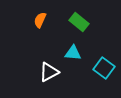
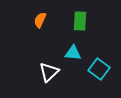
green rectangle: moved 1 px right, 1 px up; rotated 54 degrees clockwise
cyan square: moved 5 px left, 1 px down
white triangle: rotated 15 degrees counterclockwise
